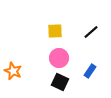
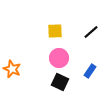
orange star: moved 1 px left, 2 px up
